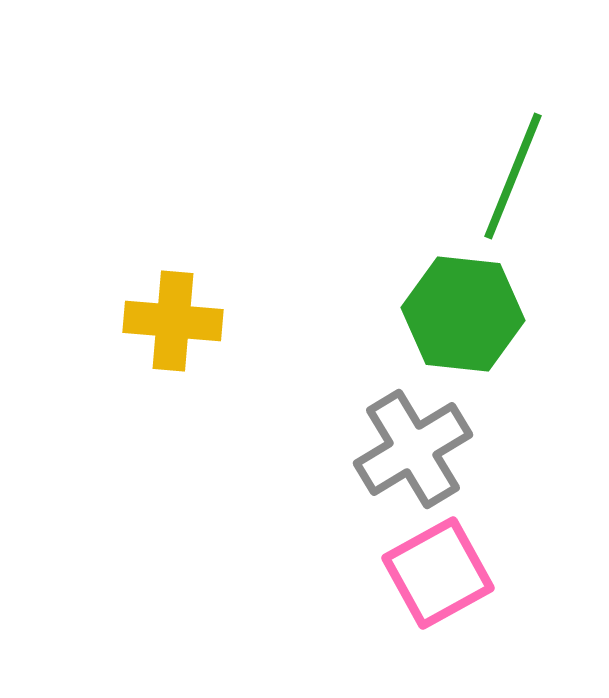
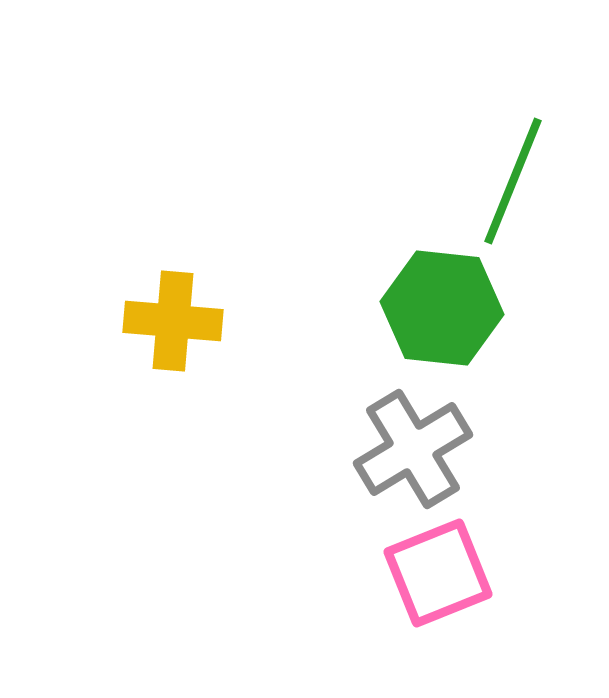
green line: moved 5 px down
green hexagon: moved 21 px left, 6 px up
pink square: rotated 7 degrees clockwise
